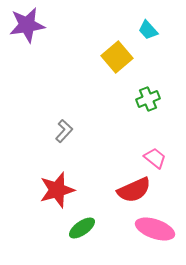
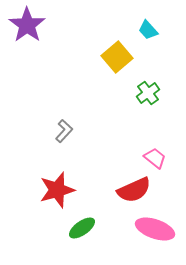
purple star: rotated 27 degrees counterclockwise
green cross: moved 6 px up; rotated 15 degrees counterclockwise
